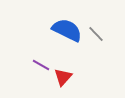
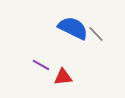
blue semicircle: moved 6 px right, 2 px up
red triangle: rotated 42 degrees clockwise
